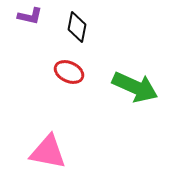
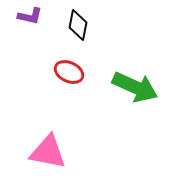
black diamond: moved 1 px right, 2 px up
